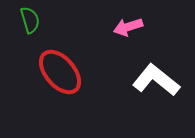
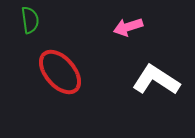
green semicircle: rotated 8 degrees clockwise
white L-shape: rotated 6 degrees counterclockwise
